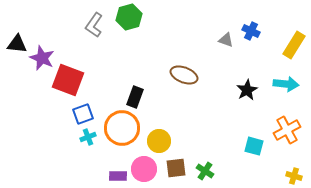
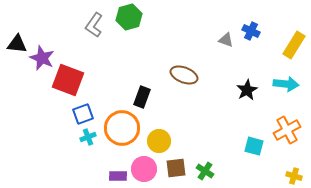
black rectangle: moved 7 px right
